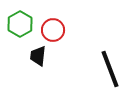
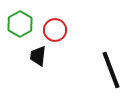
red circle: moved 2 px right
black line: moved 1 px right, 1 px down
